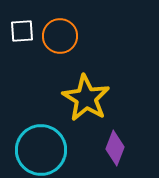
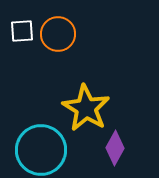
orange circle: moved 2 px left, 2 px up
yellow star: moved 10 px down
purple diamond: rotated 8 degrees clockwise
